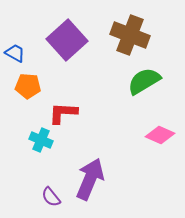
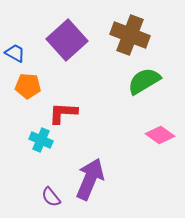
pink diamond: rotated 12 degrees clockwise
